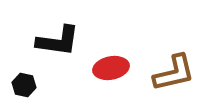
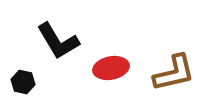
black L-shape: rotated 51 degrees clockwise
black hexagon: moved 1 px left, 3 px up
